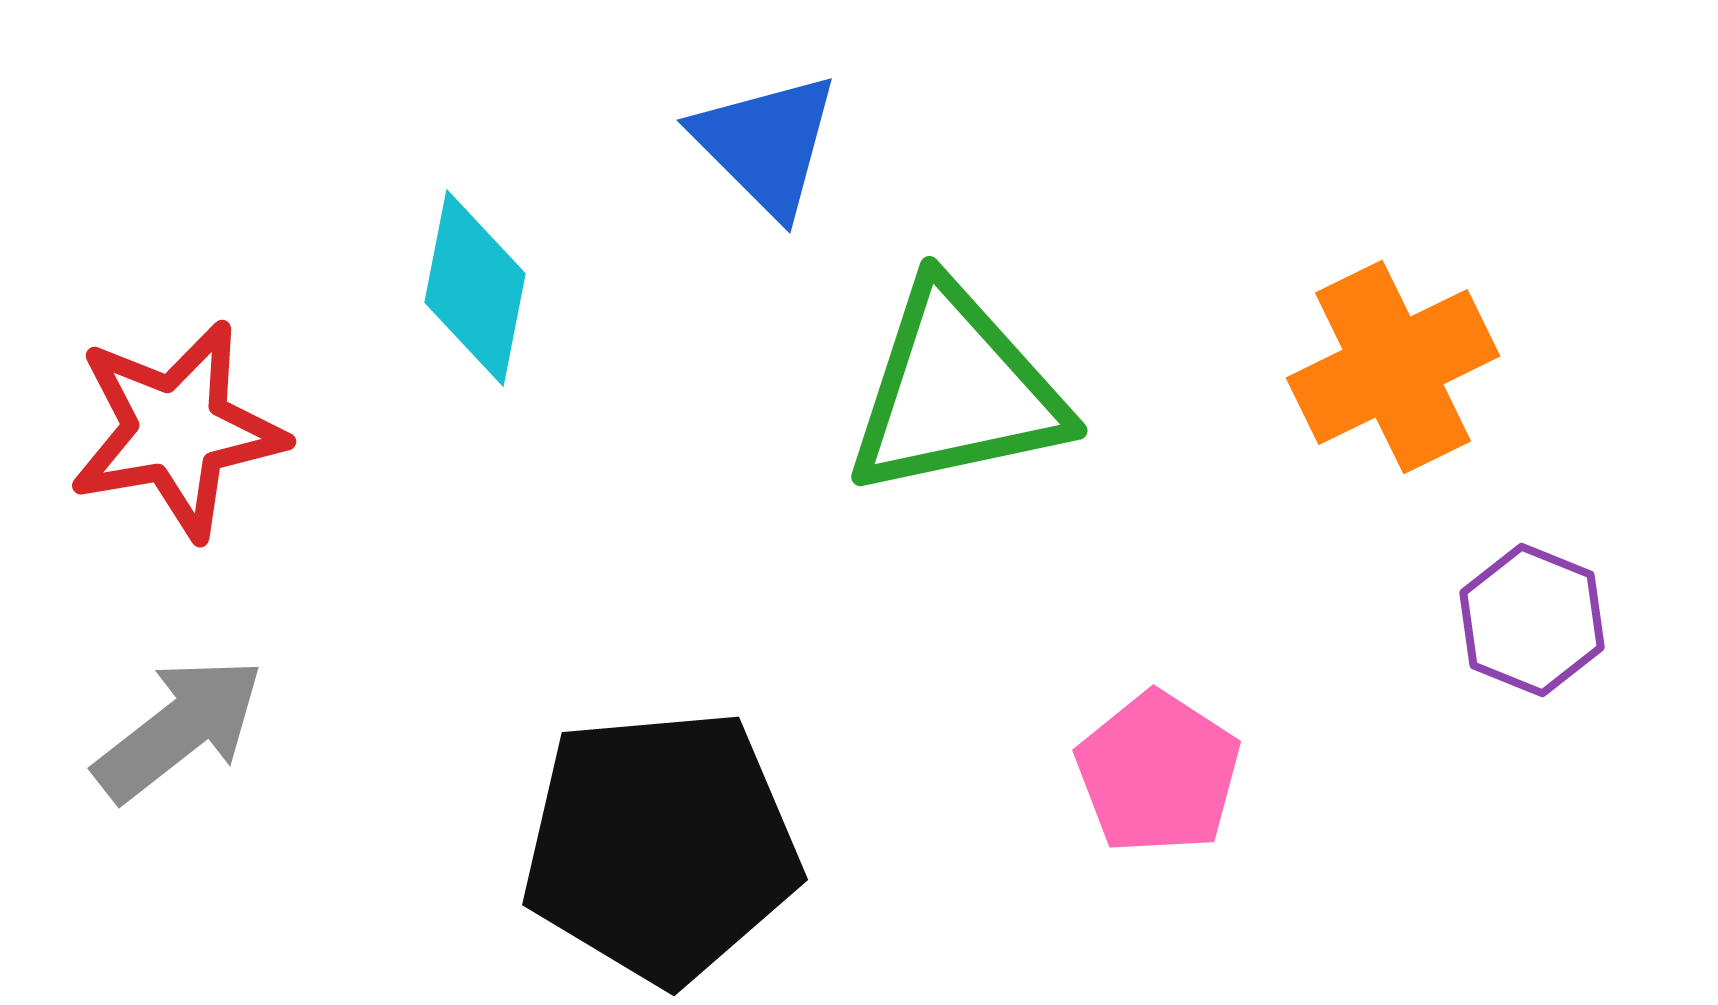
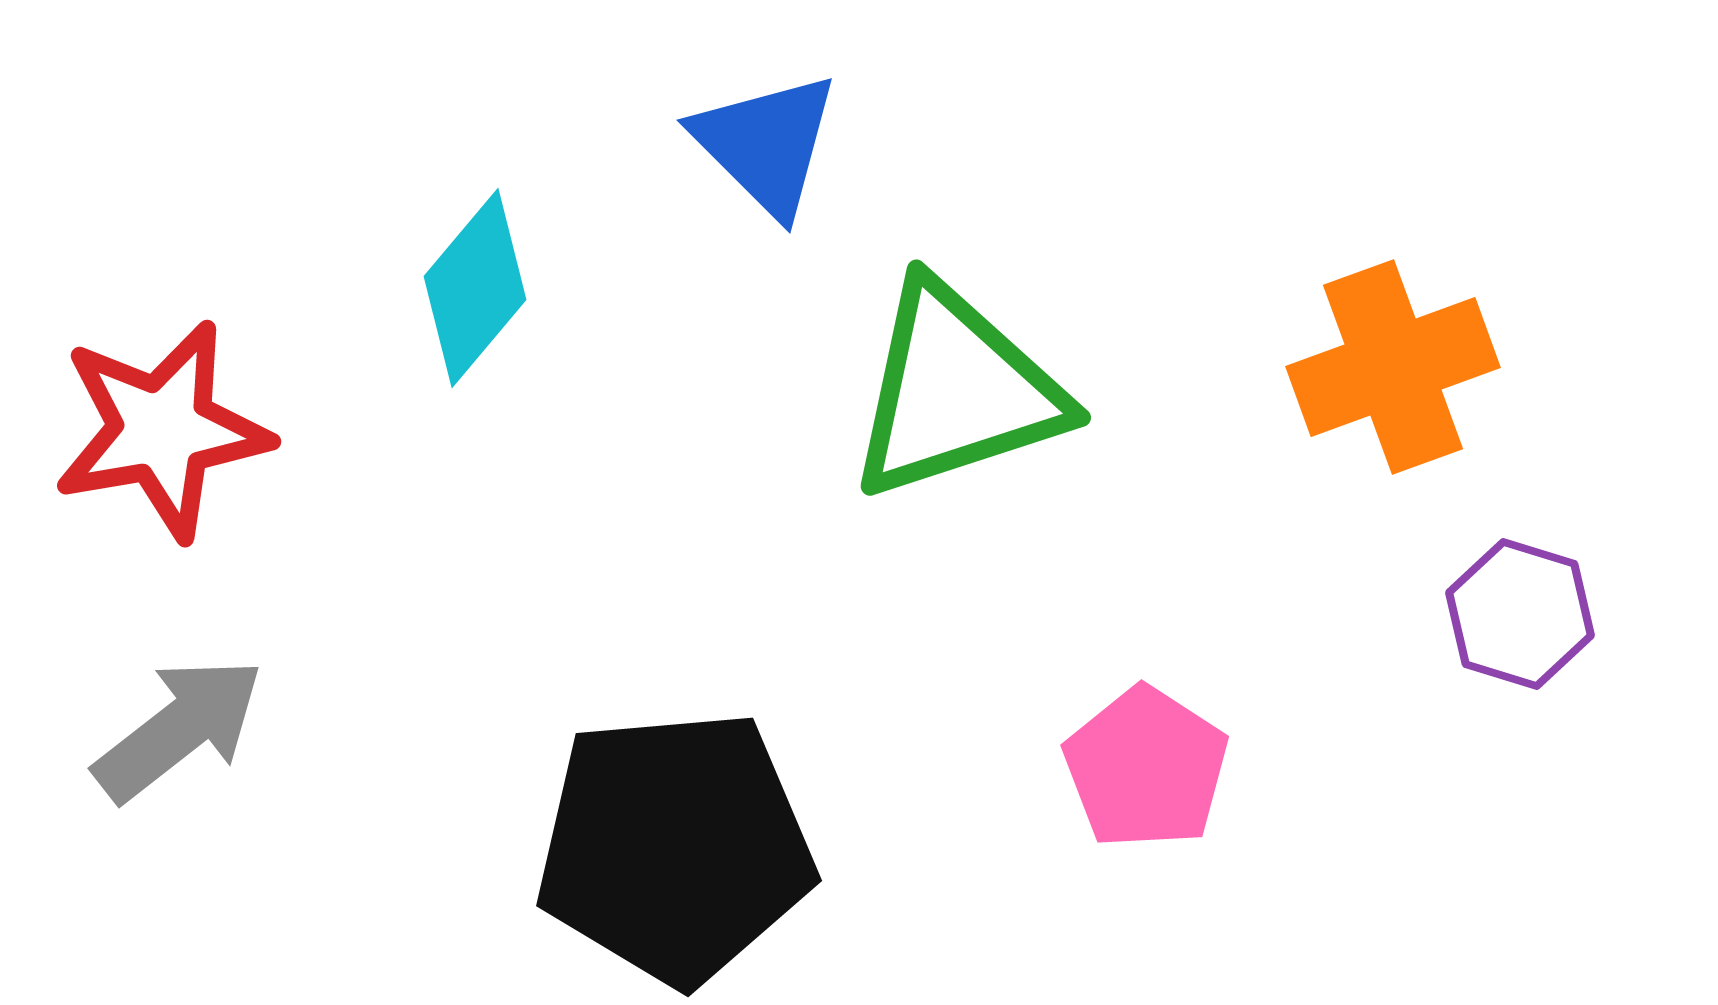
cyan diamond: rotated 29 degrees clockwise
orange cross: rotated 6 degrees clockwise
green triangle: rotated 6 degrees counterclockwise
red star: moved 15 px left
purple hexagon: moved 12 px left, 6 px up; rotated 5 degrees counterclockwise
pink pentagon: moved 12 px left, 5 px up
black pentagon: moved 14 px right, 1 px down
